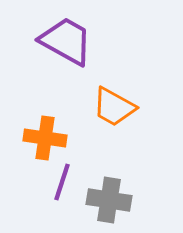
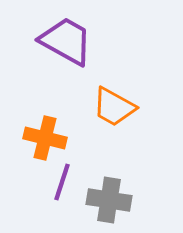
orange cross: rotated 6 degrees clockwise
